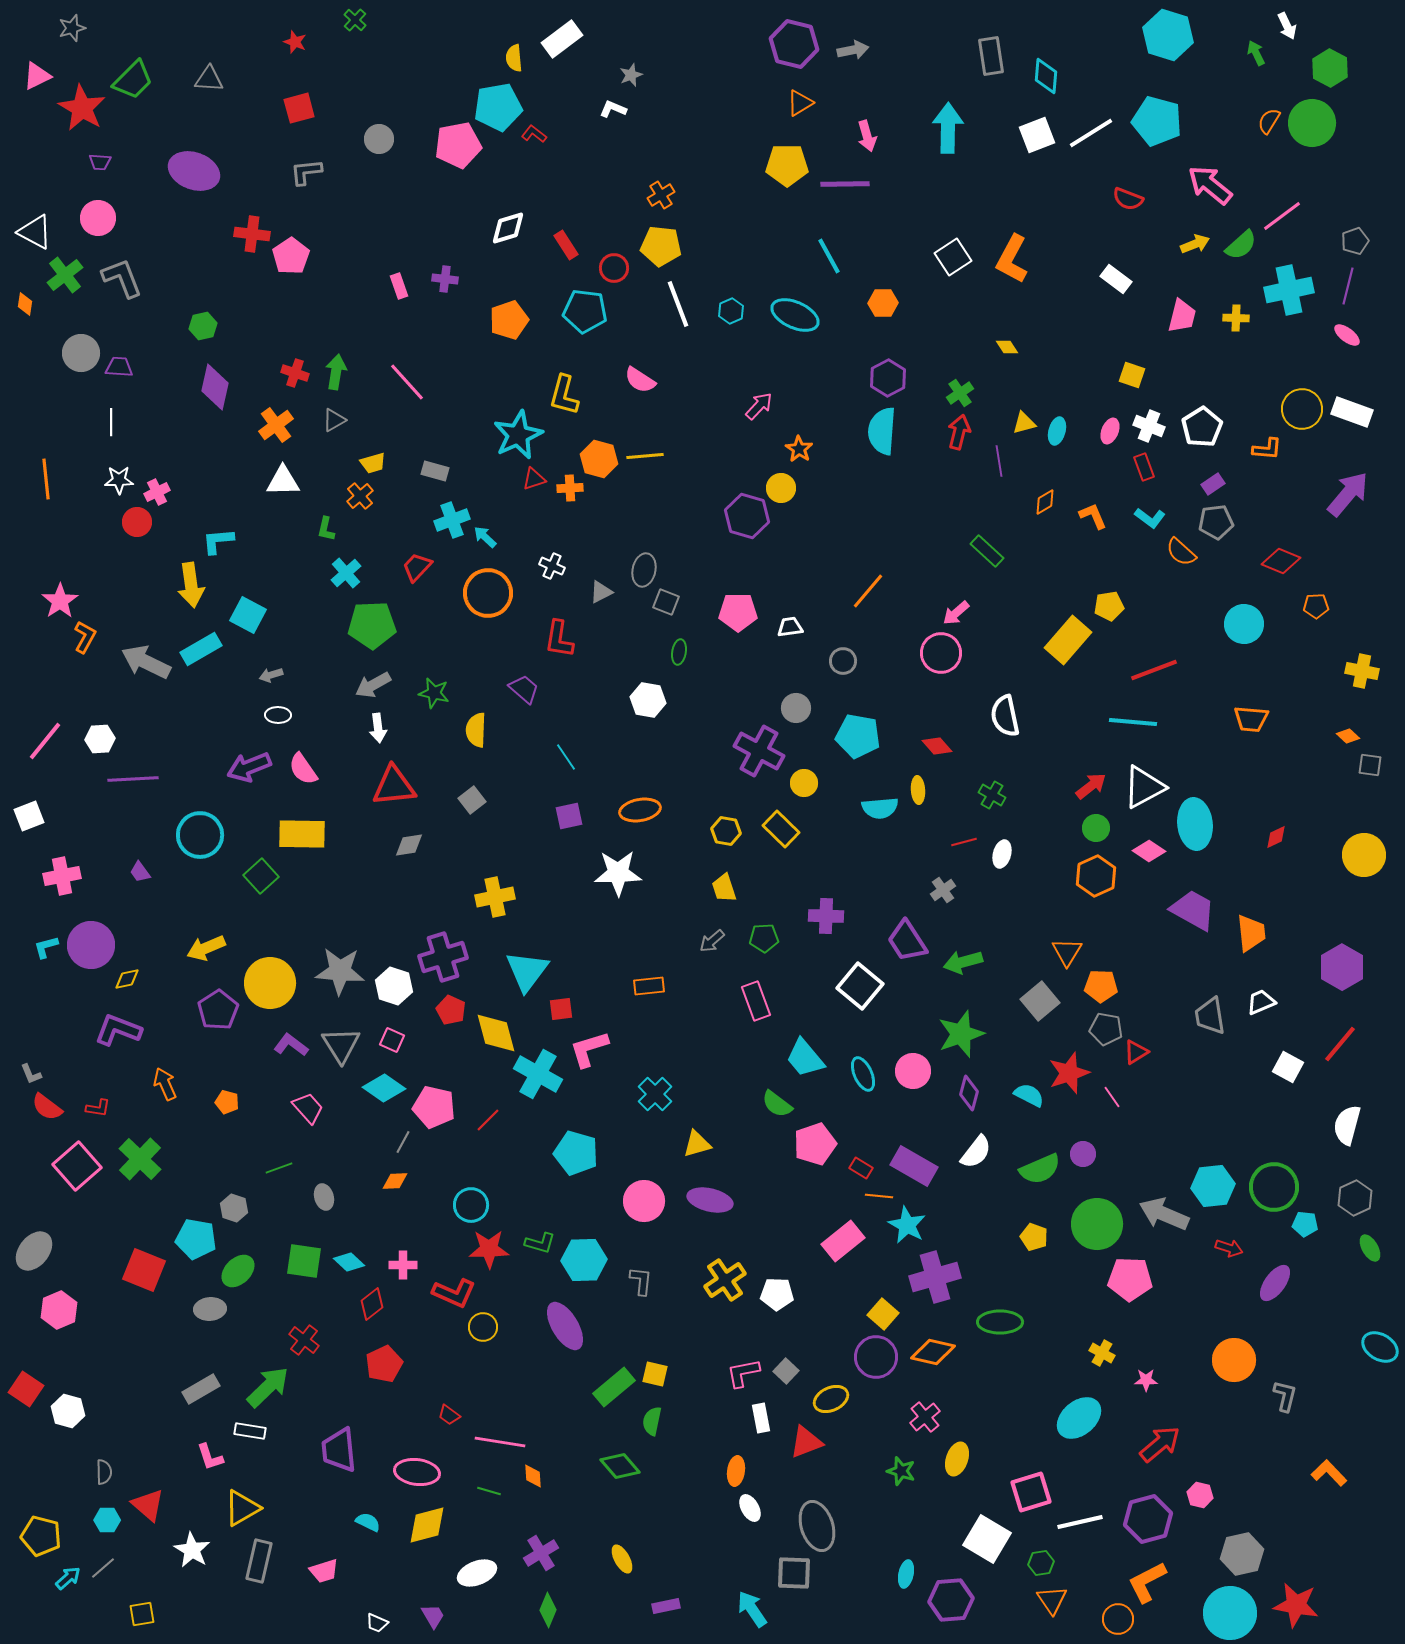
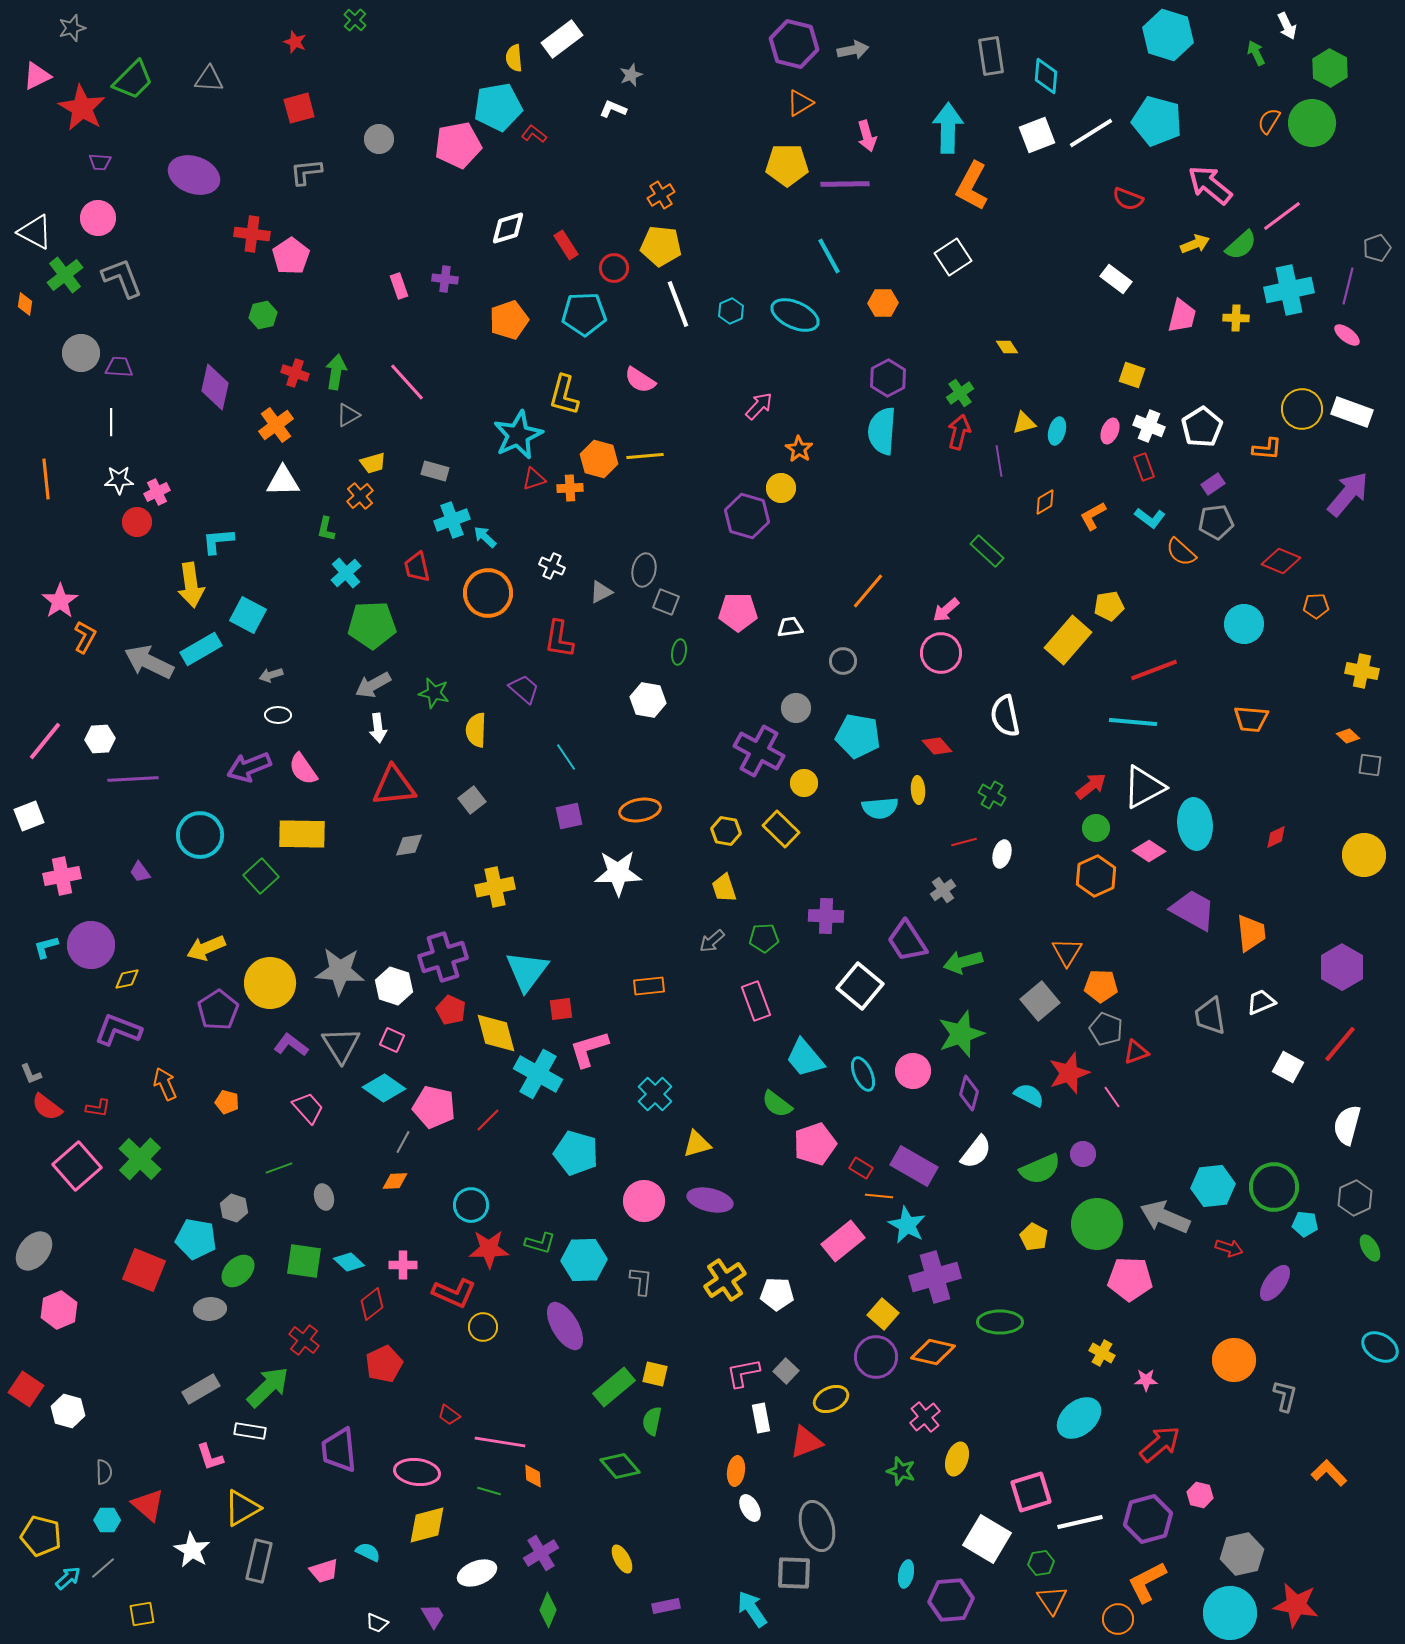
purple ellipse at (194, 171): moved 4 px down
gray pentagon at (1355, 241): moved 22 px right, 7 px down
orange L-shape at (1012, 259): moved 40 px left, 73 px up
cyan pentagon at (585, 311): moved 1 px left, 3 px down; rotated 9 degrees counterclockwise
green hexagon at (203, 326): moved 60 px right, 11 px up
gray triangle at (334, 420): moved 14 px right, 5 px up
orange L-shape at (1093, 516): rotated 96 degrees counterclockwise
red trapezoid at (417, 567): rotated 56 degrees counterclockwise
pink arrow at (956, 613): moved 10 px left, 3 px up
gray arrow at (146, 662): moved 3 px right
yellow cross at (495, 897): moved 10 px up
gray pentagon at (1106, 1029): rotated 12 degrees clockwise
red triangle at (1136, 1052): rotated 12 degrees clockwise
gray arrow at (1164, 1214): moved 1 px right, 3 px down
yellow pentagon at (1034, 1237): rotated 8 degrees clockwise
cyan semicircle at (368, 1522): moved 30 px down
